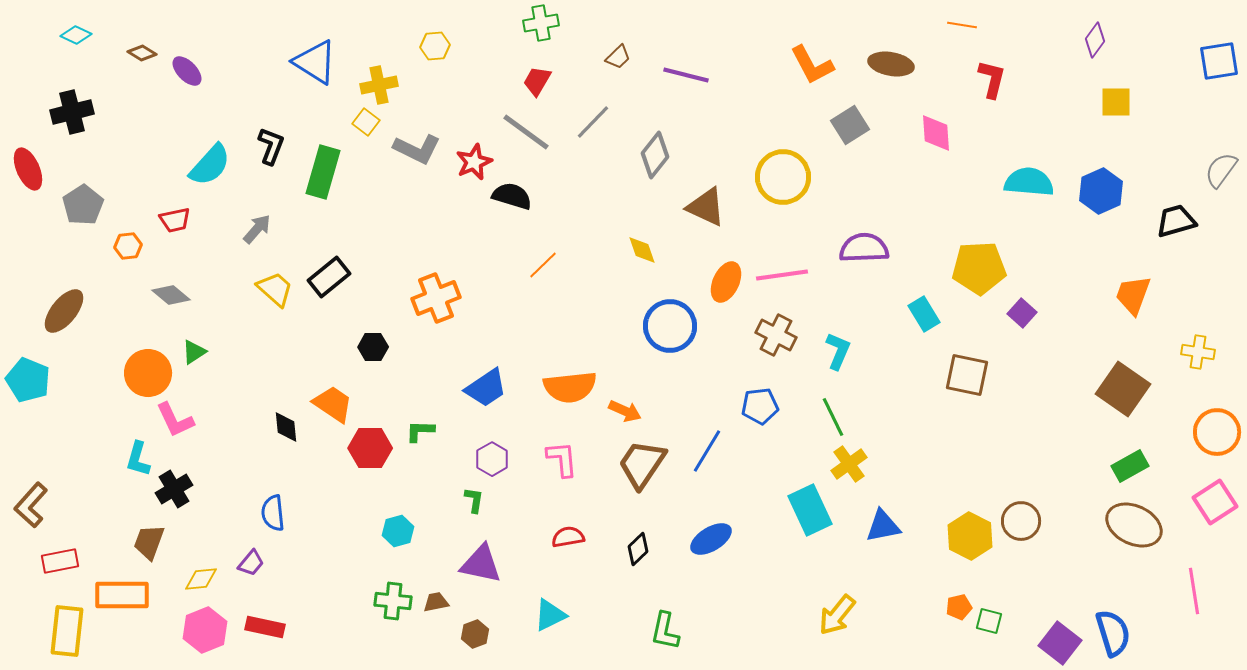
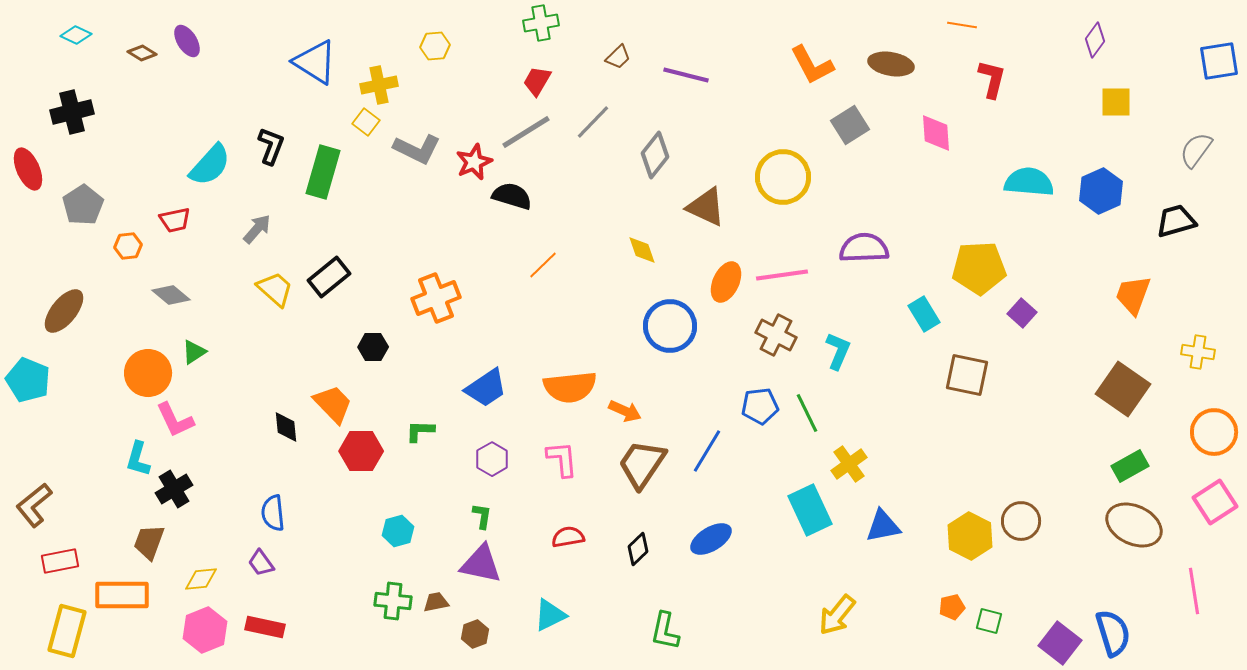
purple ellipse at (187, 71): moved 30 px up; rotated 12 degrees clockwise
gray line at (526, 132): rotated 68 degrees counterclockwise
gray semicircle at (1221, 170): moved 25 px left, 20 px up
orange trapezoid at (333, 404): rotated 12 degrees clockwise
green line at (833, 417): moved 26 px left, 4 px up
orange circle at (1217, 432): moved 3 px left
red hexagon at (370, 448): moved 9 px left, 3 px down
green L-shape at (474, 500): moved 8 px right, 16 px down
brown L-shape at (31, 505): moved 3 px right; rotated 9 degrees clockwise
purple trapezoid at (251, 563): moved 10 px right; rotated 104 degrees clockwise
orange pentagon at (959, 607): moved 7 px left
yellow rectangle at (67, 631): rotated 9 degrees clockwise
